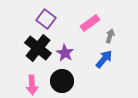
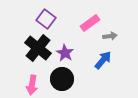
gray arrow: rotated 64 degrees clockwise
blue arrow: moved 1 px left, 1 px down
black circle: moved 2 px up
pink arrow: rotated 12 degrees clockwise
